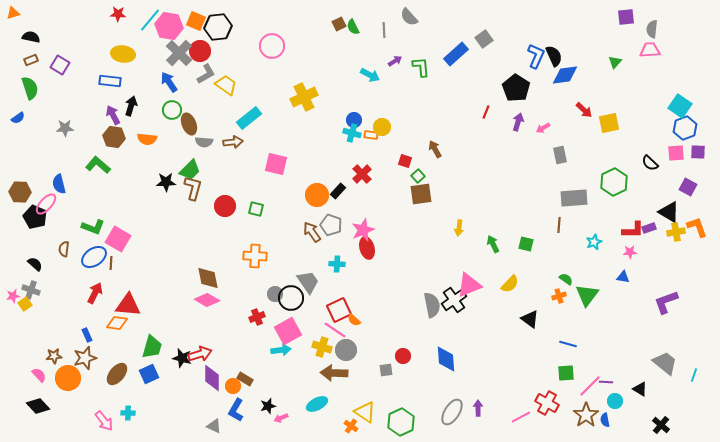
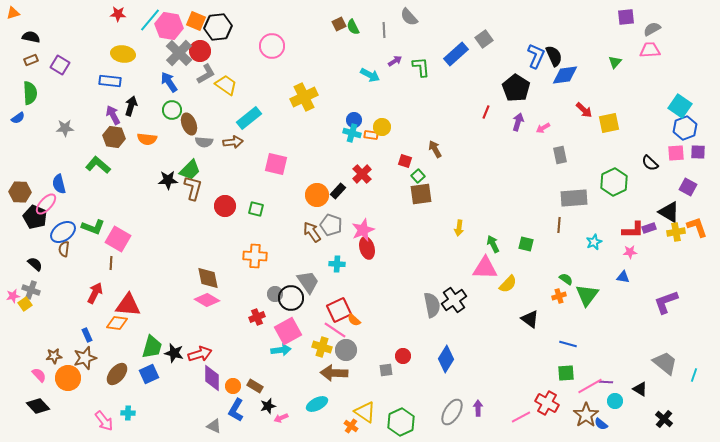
gray semicircle at (652, 29): rotated 54 degrees clockwise
green semicircle at (30, 88): moved 5 px down; rotated 15 degrees clockwise
black star at (166, 182): moved 2 px right, 2 px up
blue ellipse at (94, 257): moved 31 px left, 25 px up
yellow semicircle at (510, 284): moved 2 px left
pink triangle at (469, 285): moved 16 px right, 17 px up; rotated 24 degrees clockwise
black star at (182, 358): moved 8 px left, 5 px up
blue diamond at (446, 359): rotated 36 degrees clockwise
brown rectangle at (245, 379): moved 10 px right, 7 px down
pink line at (590, 386): rotated 15 degrees clockwise
blue semicircle at (605, 420): moved 4 px left, 4 px down; rotated 40 degrees counterclockwise
black cross at (661, 425): moved 3 px right, 6 px up
